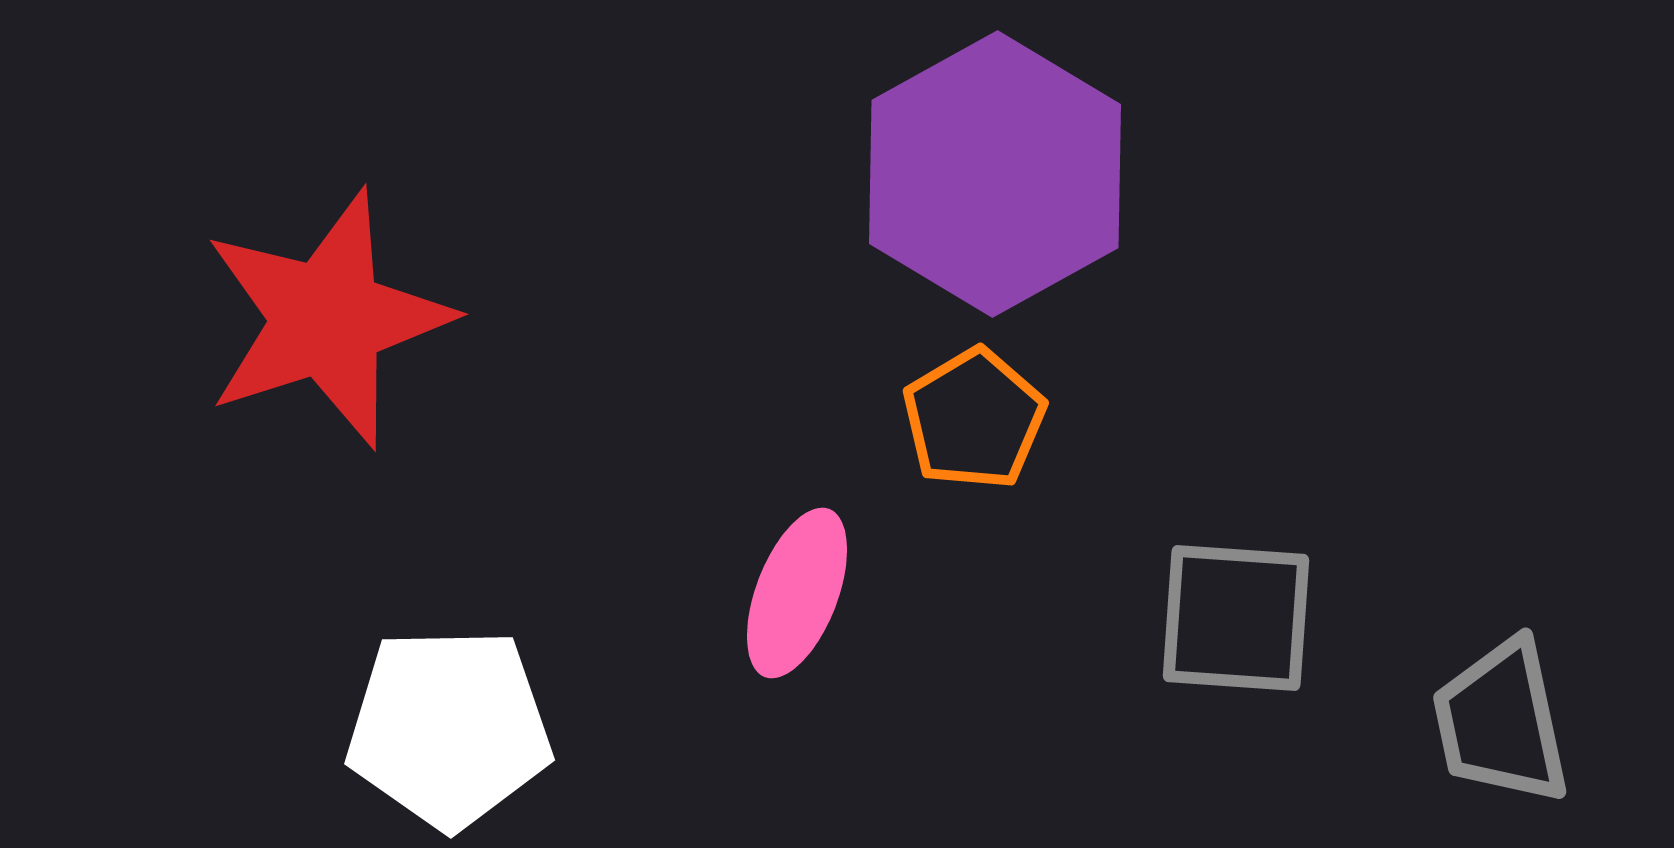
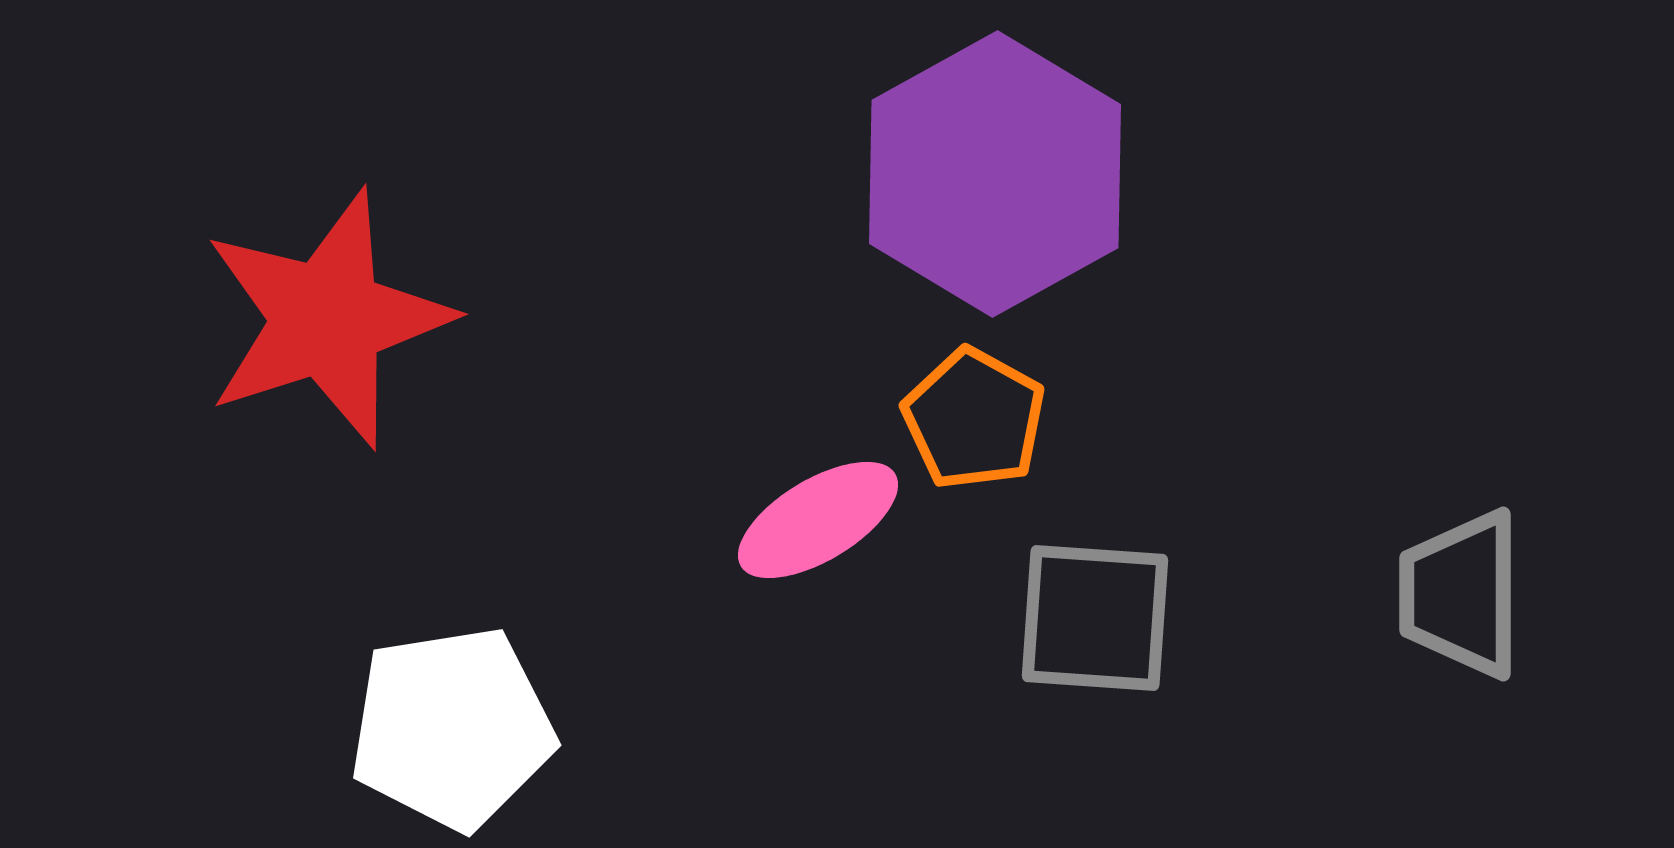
orange pentagon: rotated 12 degrees counterclockwise
pink ellipse: moved 21 px right, 73 px up; rotated 38 degrees clockwise
gray square: moved 141 px left
gray trapezoid: moved 40 px left, 128 px up; rotated 12 degrees clockwise
white pentagon: moved 3 px right; rotated 8 degrees counterclockwise
